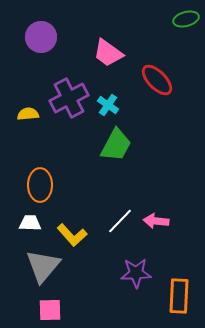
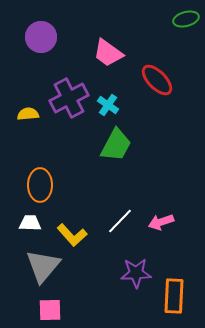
pink arrow: moved 5 px right, 1 px down; rotated 25 degrees counterclockwise
orange rectangle: moved 5 px left
